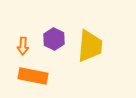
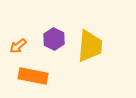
orange arrow: moved 5 px left; rotated 48 degrees clockwise
